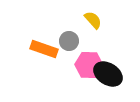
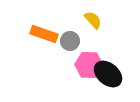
gray circle: moved 1 px right
orange rectangle: moved 15 px up
black ellipse: rotated 8 degrees clockwise
